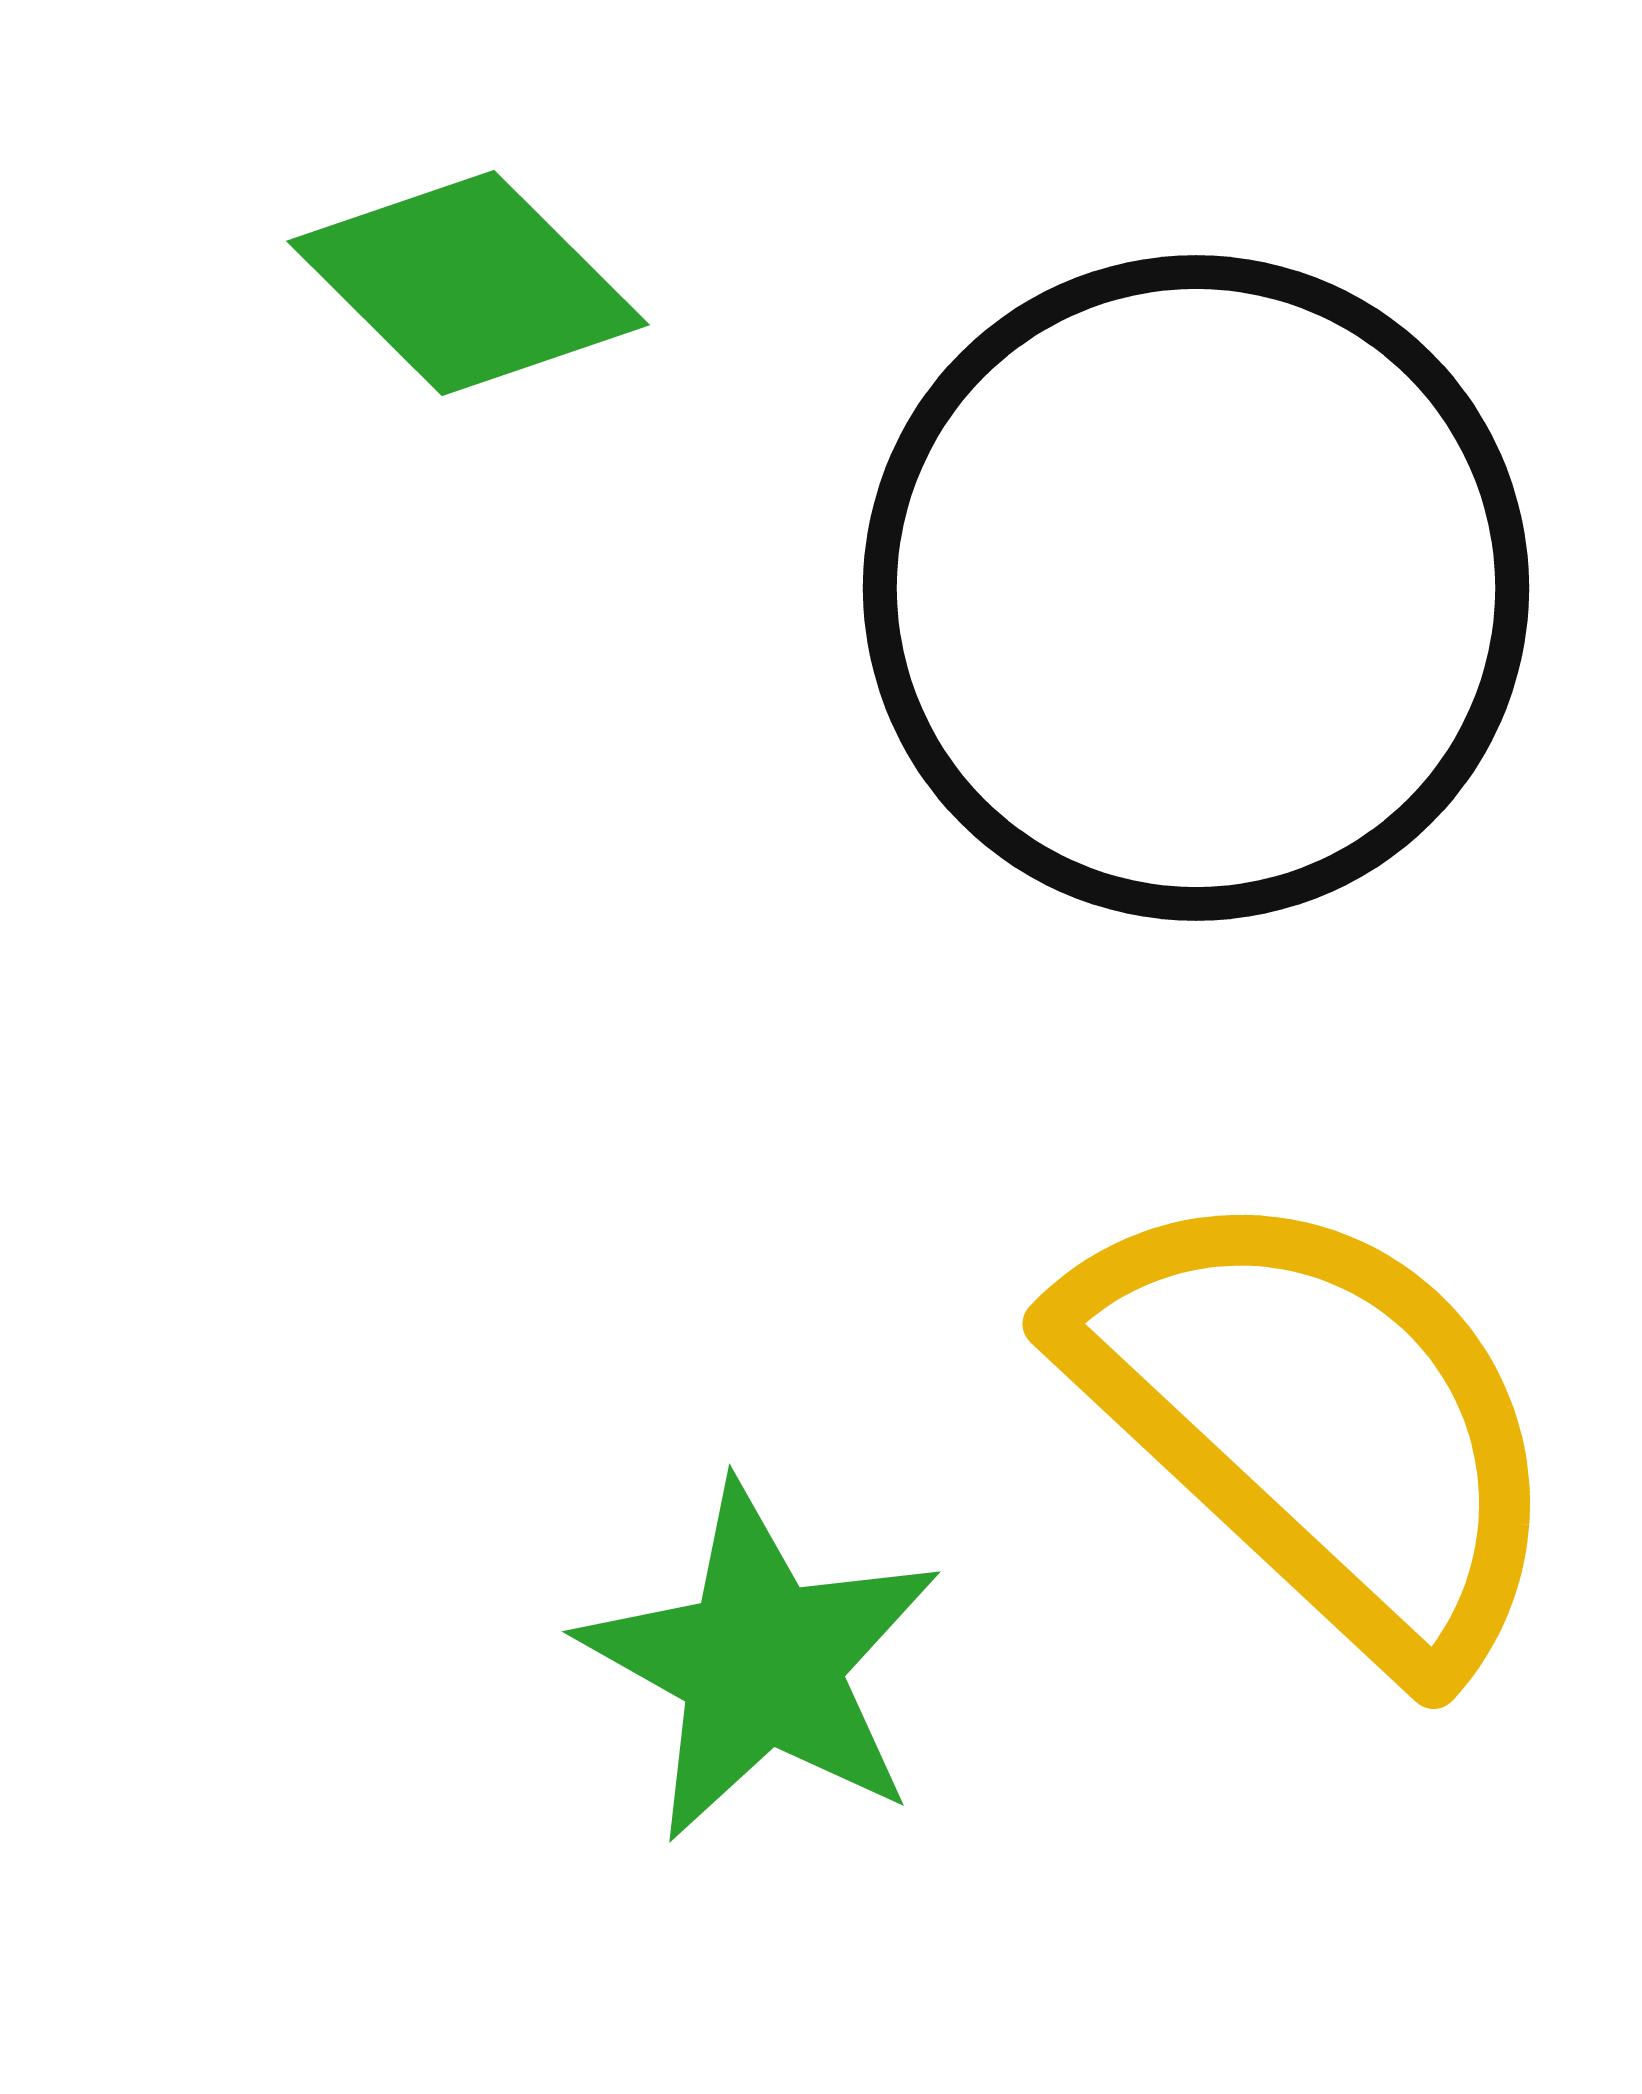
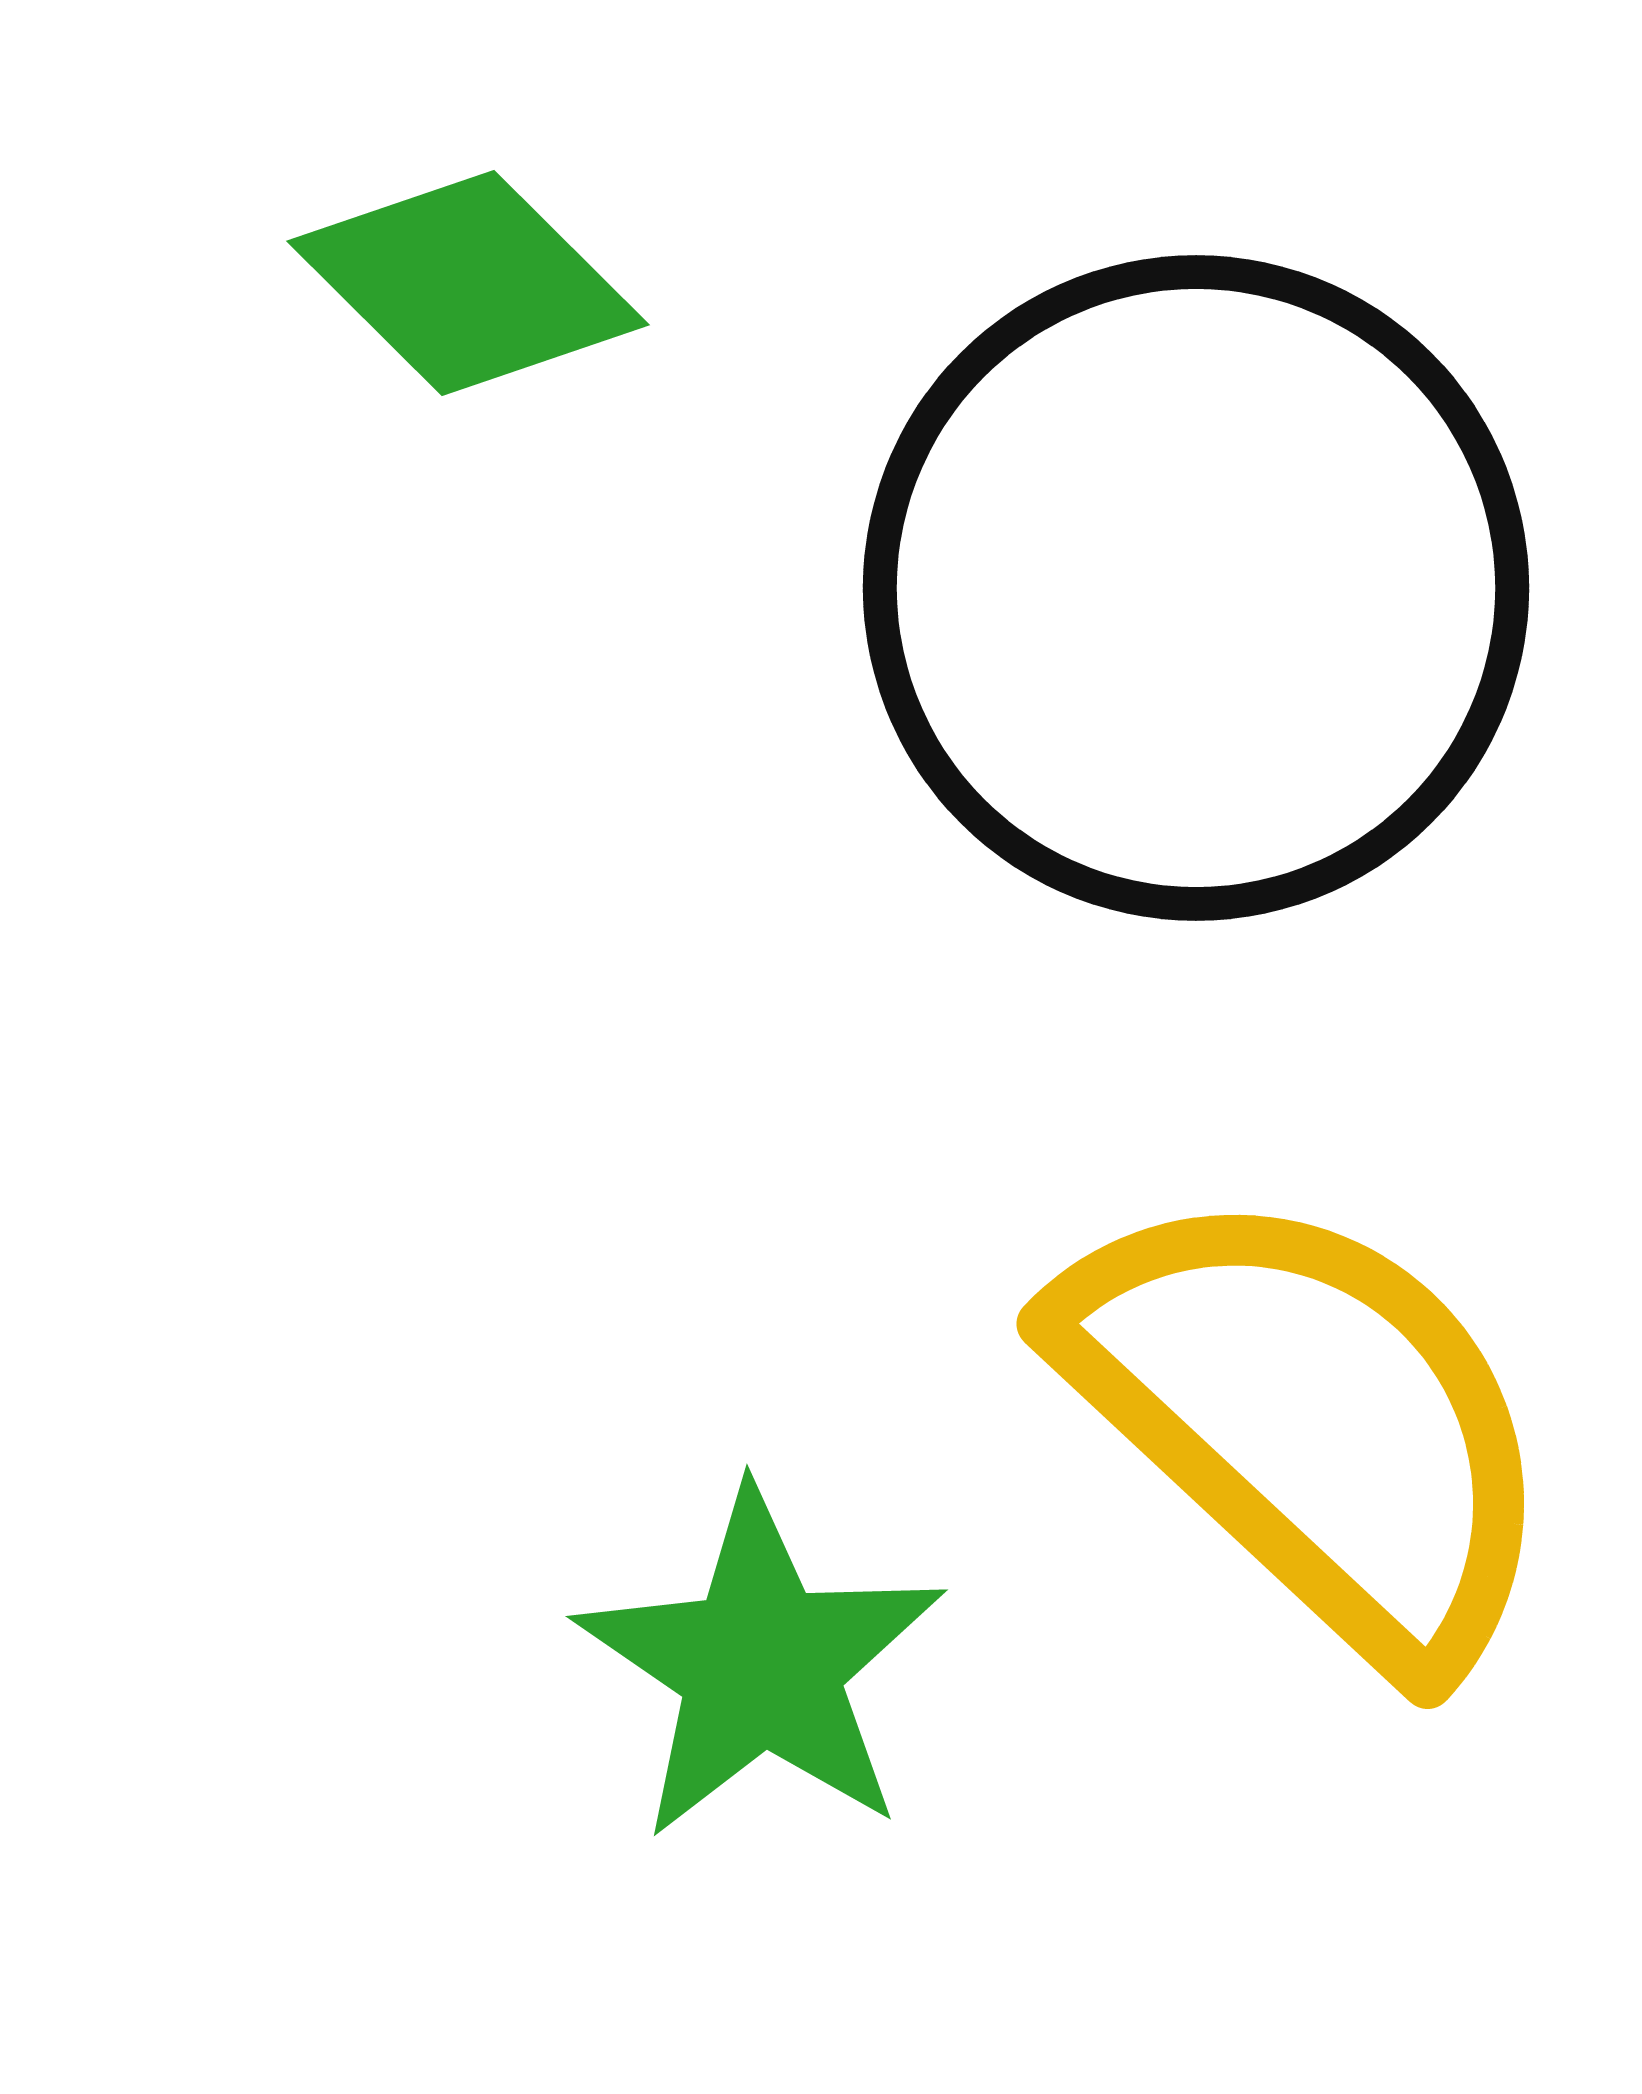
yellow semicircle: moved 6 px left
green star: moved 2 px down; rotated 5 degrees clockwise
